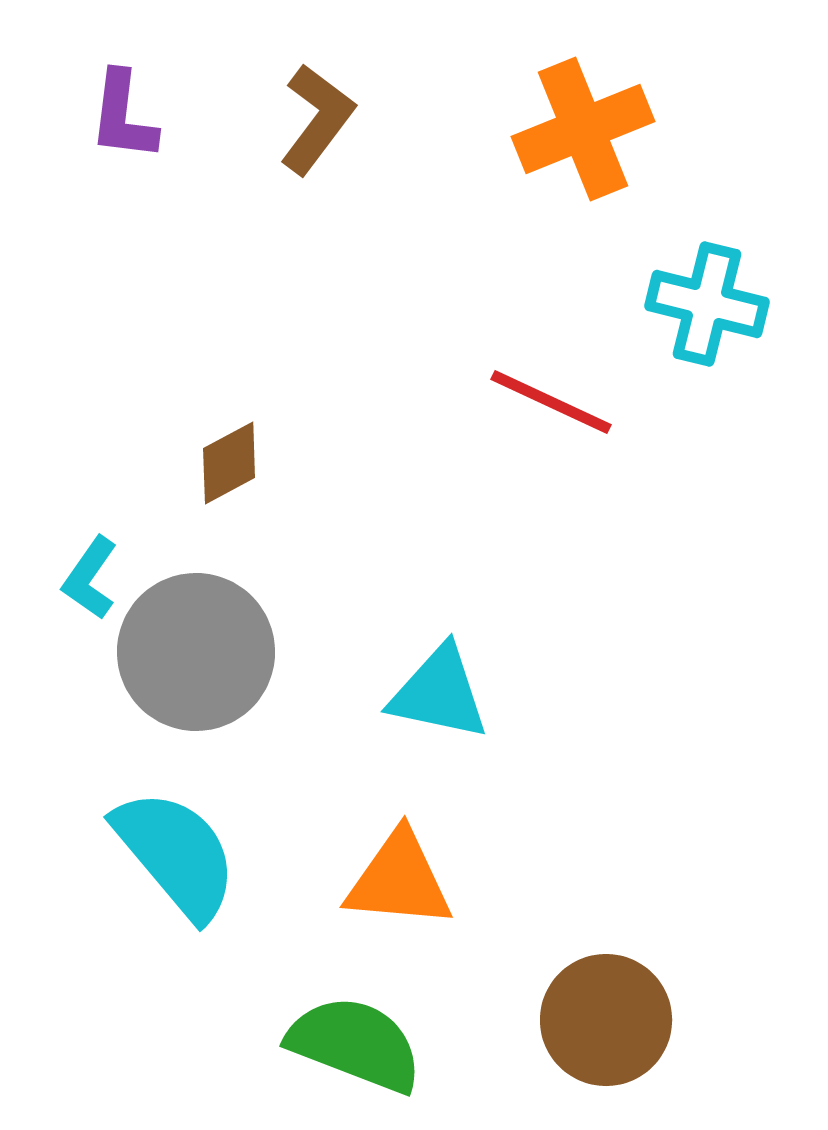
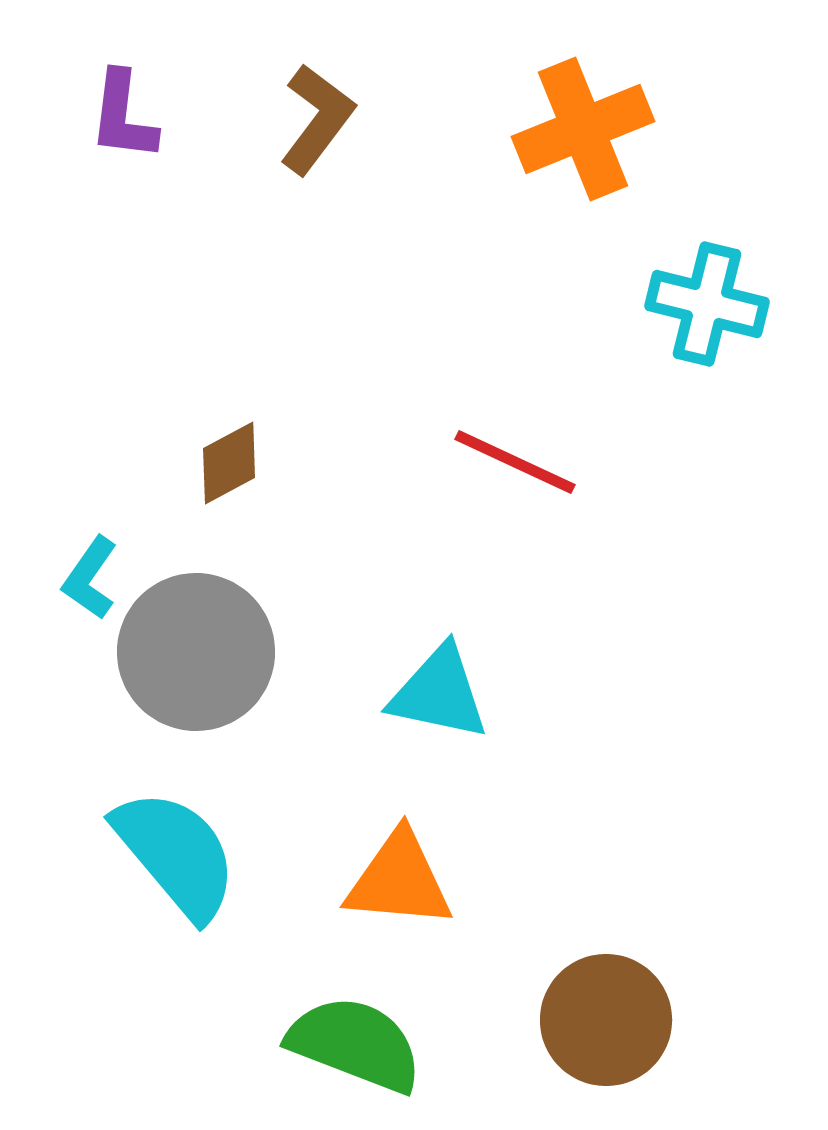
red line: moved 36 px left, 60 px down
